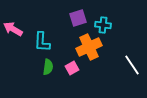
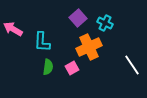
purple square: rotated 24 degrees counterclockwise
cyan cross: moved 2 px right, 2 px up; rotated 21 degrees clockwise
